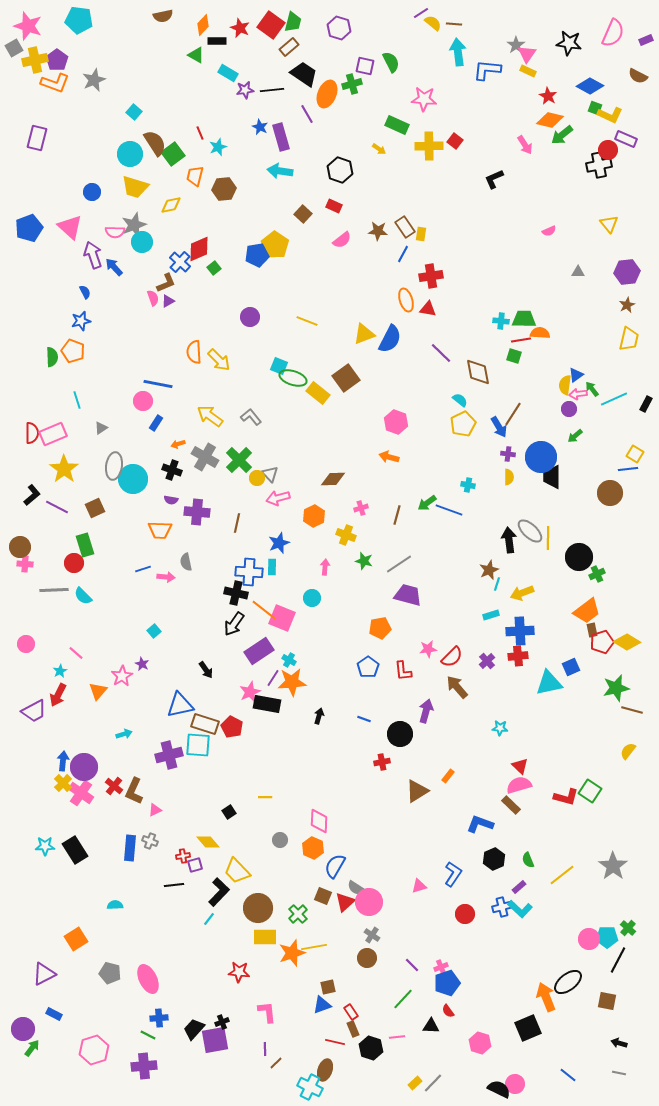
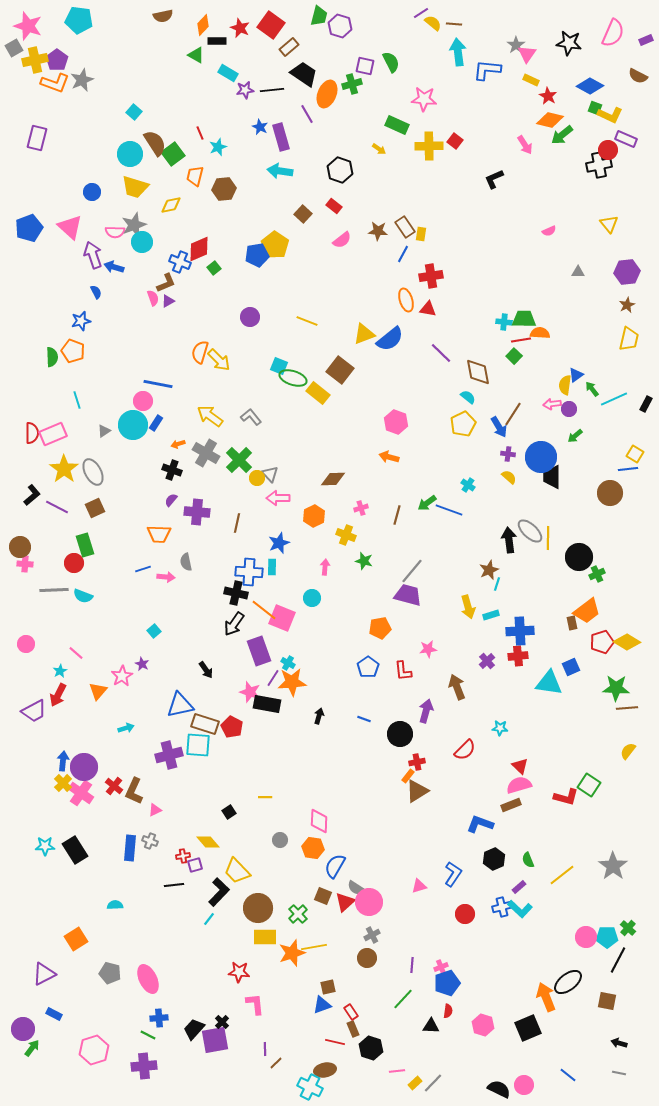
green trapezoid at (293, 22): moved 26 px right, 6 px up
purple hexagon at (339, 28): moved 1 px right, 2 px up
yellow rectangle at (528, 71): moved 3 px right, 9 px down
gray star at (94, 80): moved 12 px left
red rectangle at (334, 206): rotated 14 degrees clockwise
blue cross at (180, 262): rotated 20 degrees counterclockwise
blue arrow at (114, 267): rotated 30 degrees counterclockwise
blue semicircle at (85, 292): moved 11 px right
cyan cross at (501, 321): moved 3 px right, 1 px down
blue semicircle at (390, 339): rotated 24 degrees clockwise
orange semicircle at (194, 352): moved 6 px right; rotated 20 degrees clockwise
green square at (514, 356): rotated 28 degrees clockwise
brown square at (346, 378): moved 6 px left, 8 px up; rotated 16 degrees counterclockwise
pink arrow at (578, 394): moved 26 px left, 10 px down
cyan semicircle at (460, 400): moved 8 px right, 3 px up
gray triangle at (101, 428): moved 3 px right, 3 px down
gray cross at (205, 457): moved 1 px right, 4 px up
gray ellipse at (114, 466): moved 21 px left, 6 px down; rotated 36 degrees counterclockwise
yellow semicircle at (509, 477): rotated 49 degrees counterclockwise
cyan circle at (133, 479): moved 54 px up
cyan cross at (468, 485): rotated 24 degrees clockwise
pink arrow at (278, 498): rotated 15 degrees clockwise
purple semicircle at (171, 500): rotated 120 degrees clockwise
orange trapezoid at (160, 530): moved 1 px left, 4 px down
gray line at (399, 564): moved 13 px right, 7 px down; rotated 16 degrees counterclockwise
yellow arrow at (522, 593): moved 54 px left, 14 px down; rotated 85 degrees counterclockwise
cyan semicircle at (83, 596): rotated 24 degrees counterclockwise
brown rectangle at (592, 630): moved 20 px left, 7 px up
purple rectangle at (259, 651): rotated 76 degrees counterclockwise
red semicircle at (452, 657): moved 13 px right, 93 px down
cyan cross at (289, 660): moved 1 px left, 3 px down
cyan triangle at (549, 683): rotated 20 degrees clockwise
brown arrow at (457, 687): rotated 20 degrees clockwise
green star at (616, 688): rotated 16 degrees clockwise
pink star at (250, 692): rotated 30 degrees counterclockwise
brown line at (632, 710): moved 5 px left, 2 px up; rotated 20 degrees counterclockwise
cyan arrow at (124, 734): moved 2 px right, 6 px up
red cross at (382, 762): moved 35 px right
orange rectangle at (448, 776): moved 40 px left
green square at (590, 791): moved 1 px left, 6 px up
brown rectangle at (511, 805): rotated 66 degrees counterclockwise
orange hexagon at (313, 848): rotated 15 degrees counterclockwise
gray cross at (372, 935): rotated 28 degrees clockwise
pink circle at (589, 939): moved 3 px left, 2 px up
purple line at (412, 965): rotated 49 degrees clockwise
red semicircle at (448, 1011): rotated 136 degrees counterclockwise
pink L-shape at (267, 1012): moved 12 px left, 8 px up
black cross at (222, 1022): rotated 24 degrees counterclockwise
pink line at (397, 1037): moved 34 px down
pink hexagon at (480, 1043): moved 3 px right, 18 px up
brown ellipse at (325, 1070): rotated 60 degrees clockwise
pink circle at (515, 1084): moved 9 px right, 1 px down
